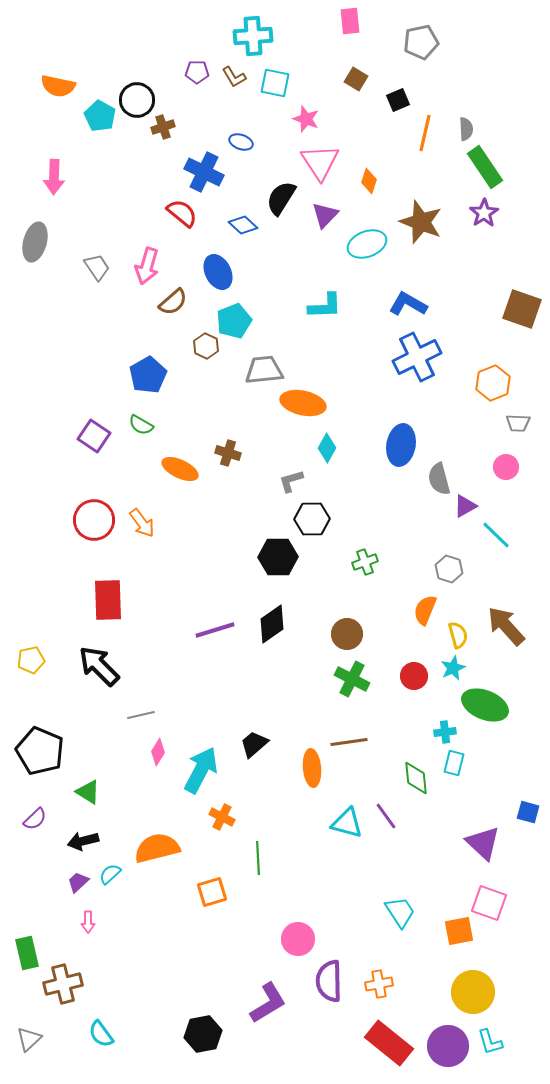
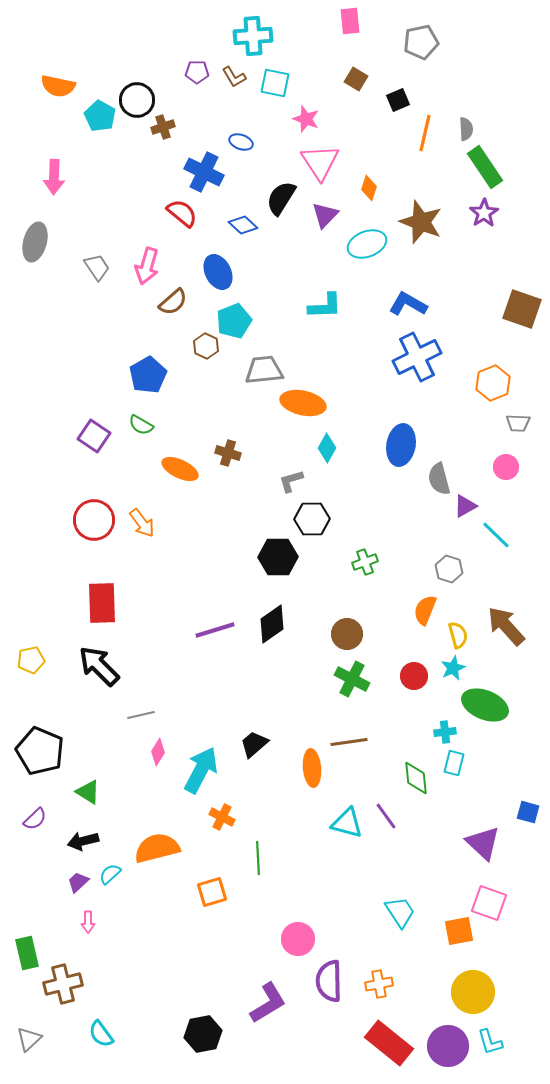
orange diamond at (369, 181): moved 7 px down
red rectangle at (108, 600): moved 6 px left, 3 px down
